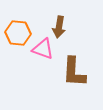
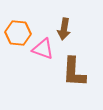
brown arrow: moved 5 px right, 2 px down
